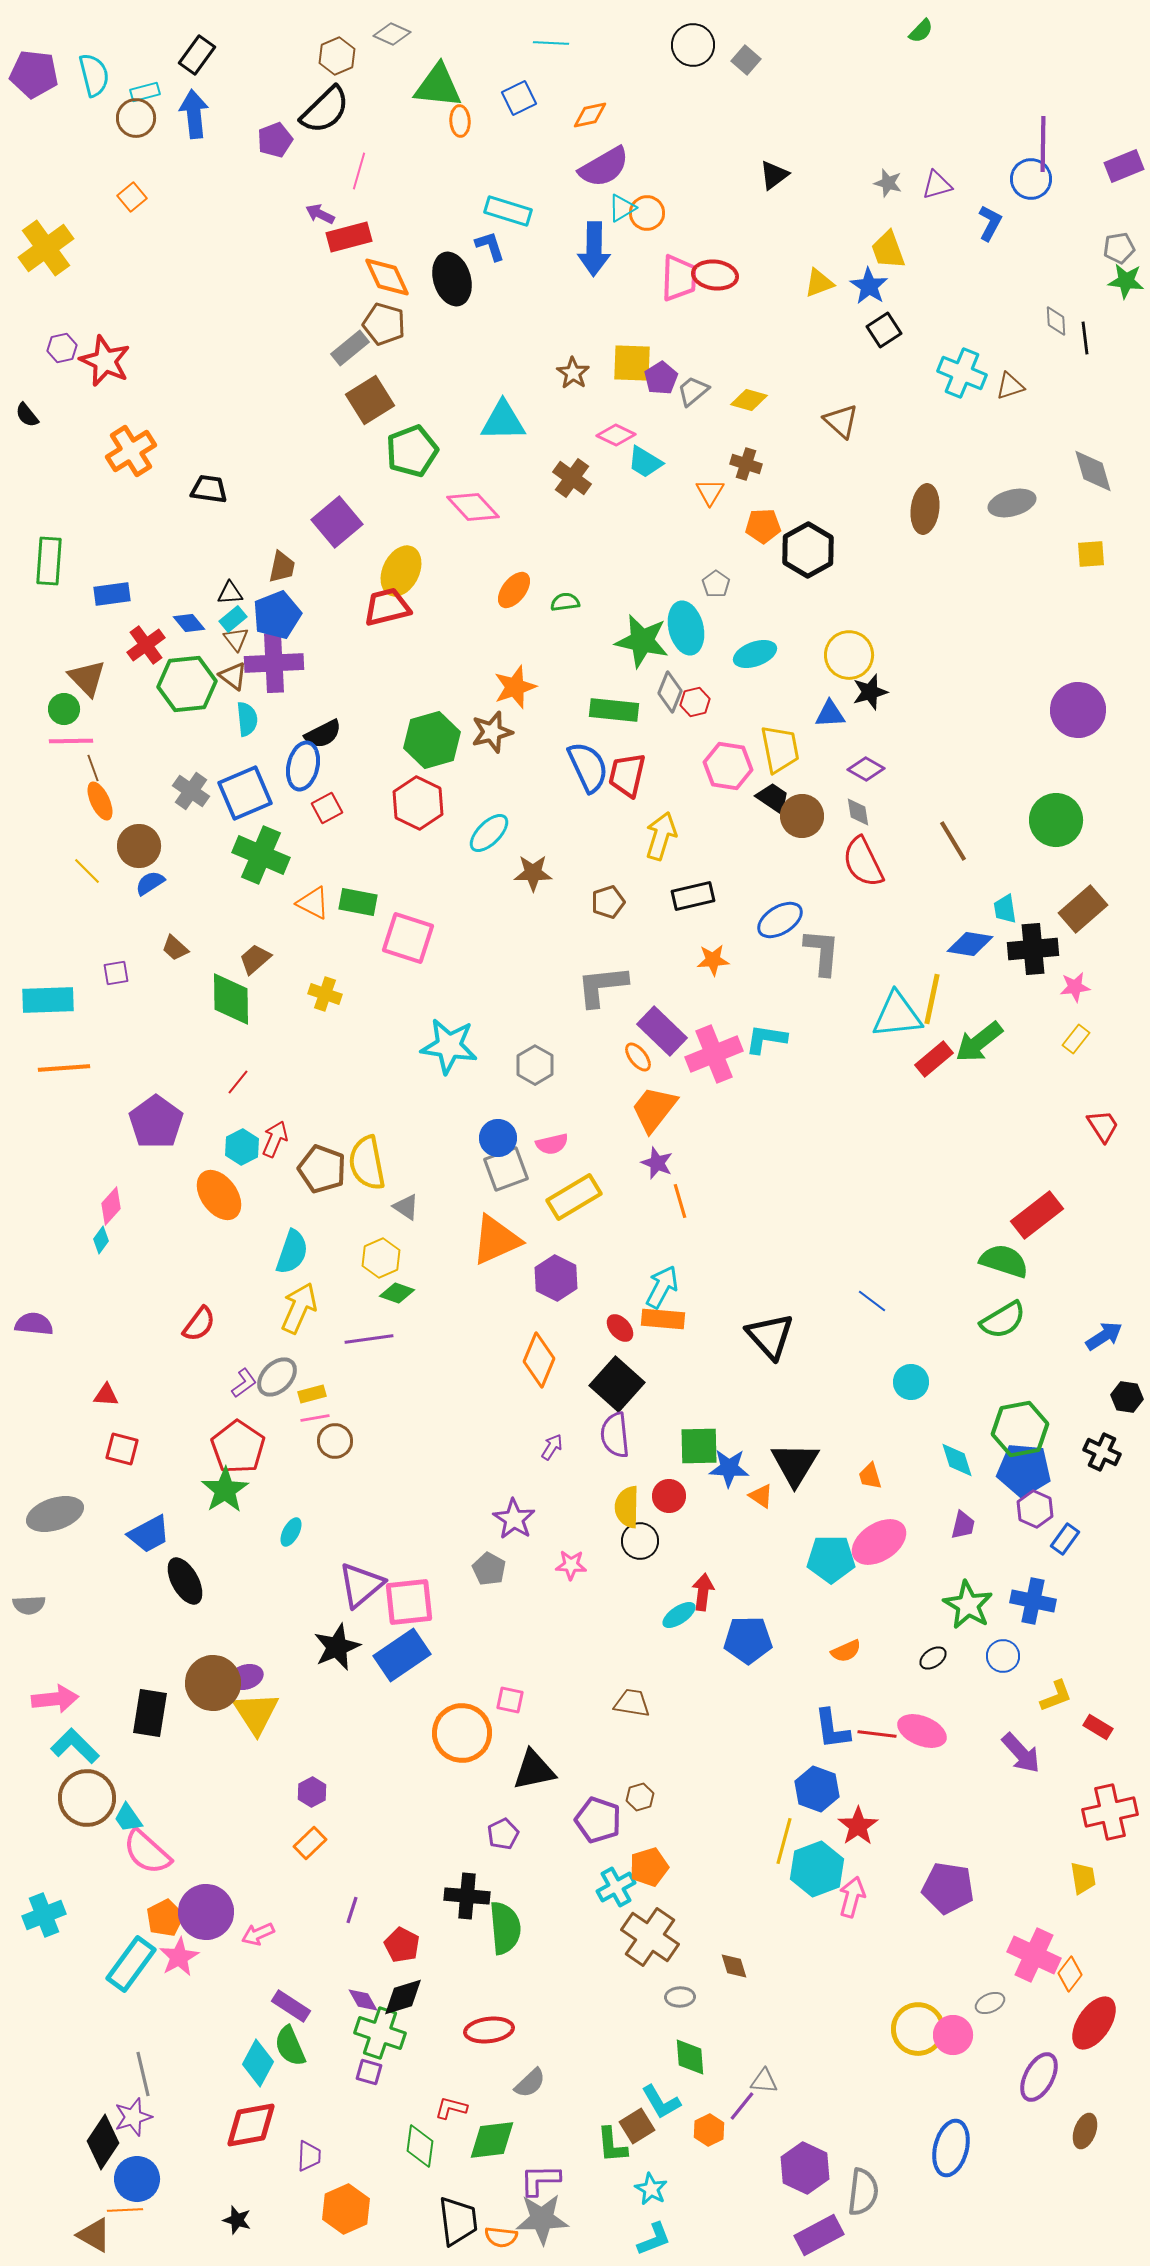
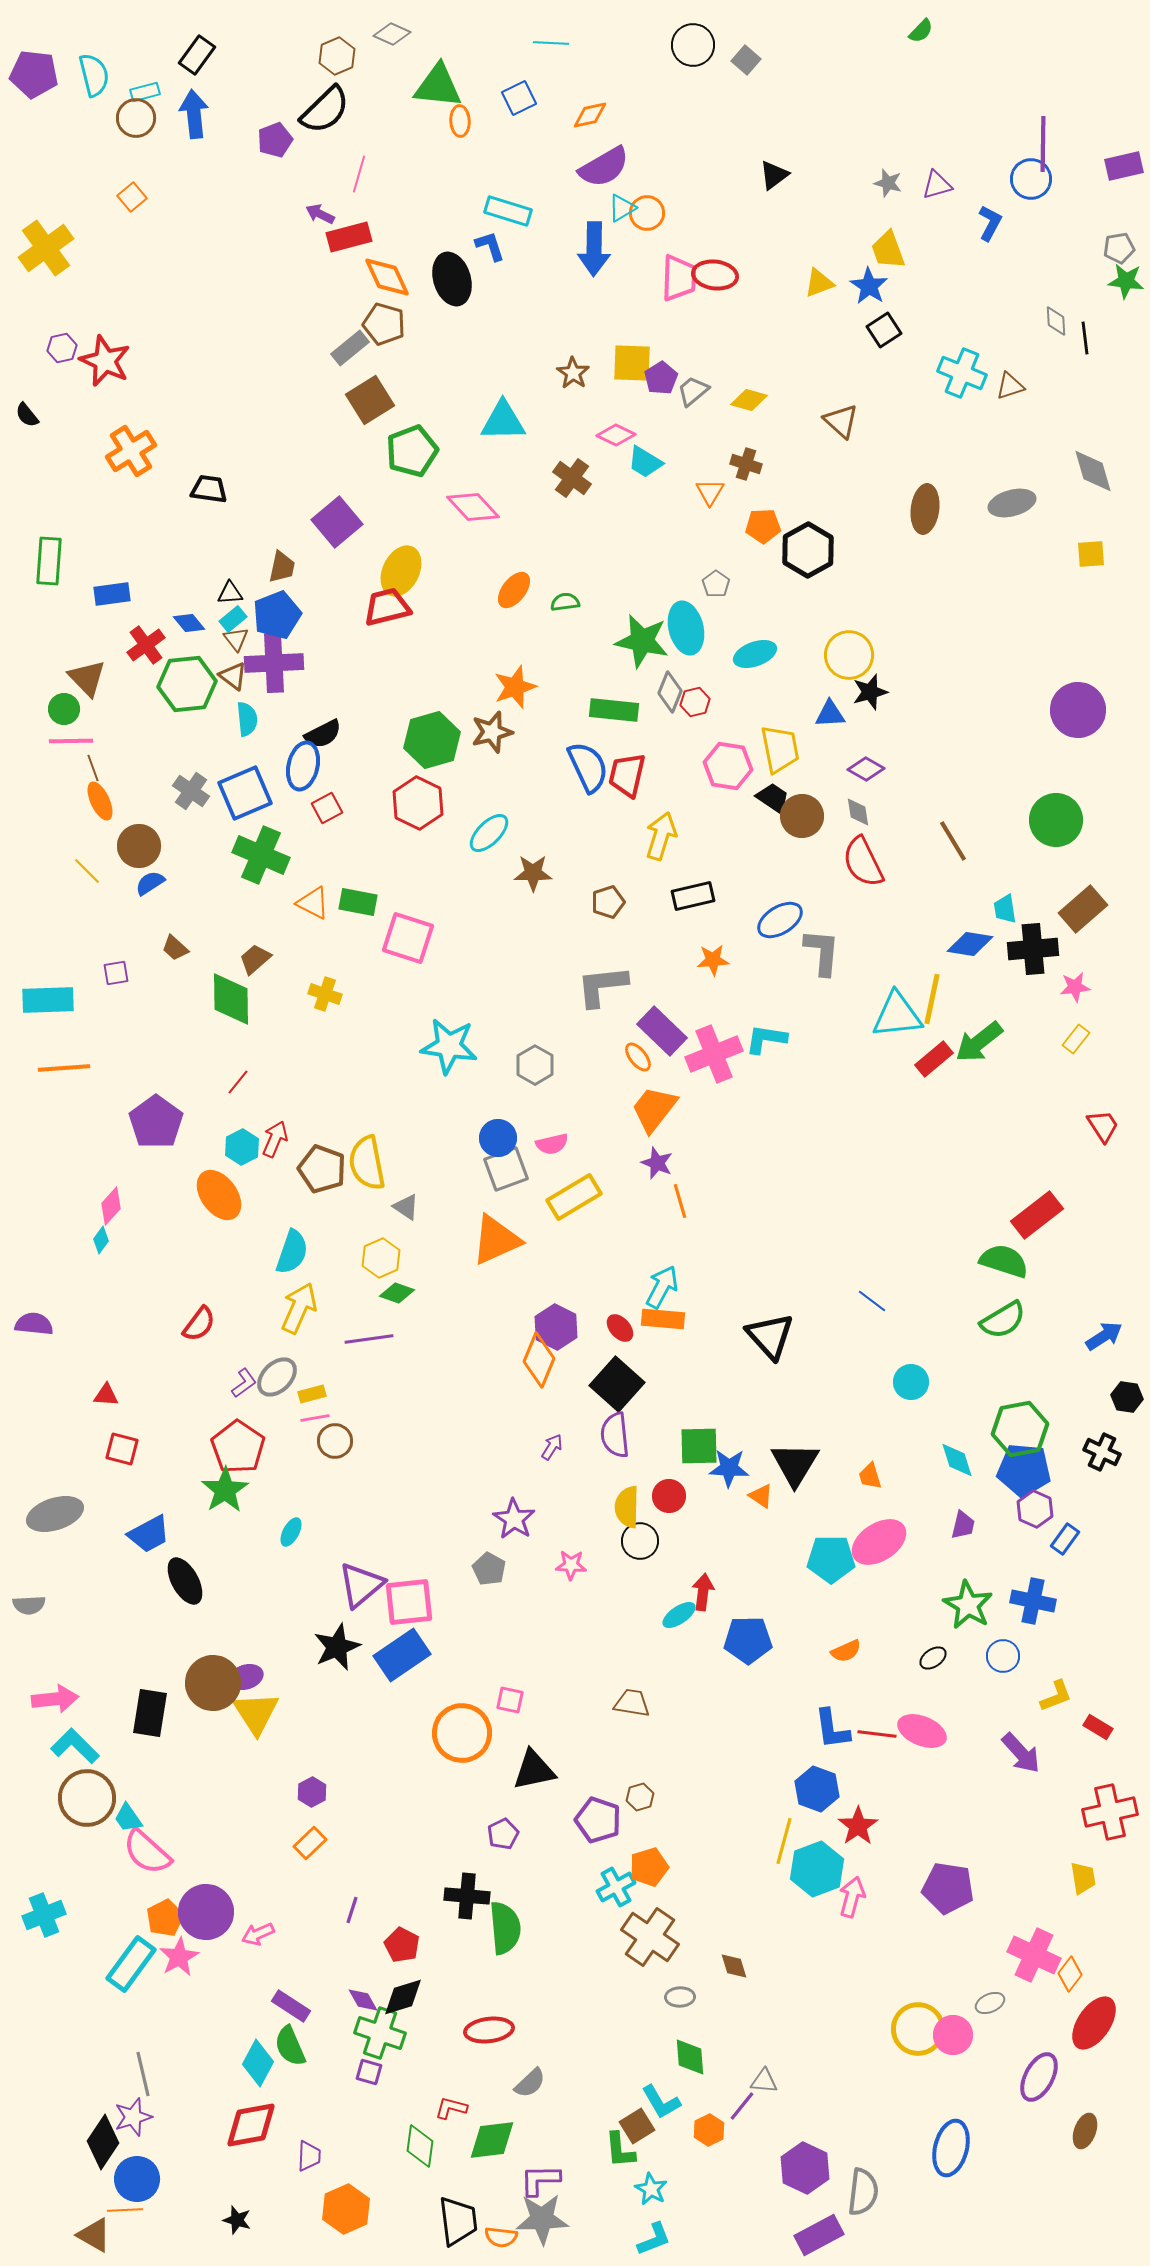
purple rectangle at (1124, 166): rotated 9 degrees clockwise
pink line at (359, 171): moved 3 px down
purple hexagon at (556, 1278): moved 49 px down
green L-shape at (612, 2145): moved 8 px right, 5 px down
